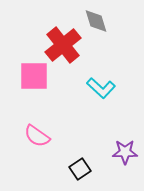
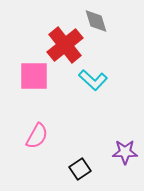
red cross: moved 2 px right
cyan L-shape: moved 8 px left, 8 px up
pink semicircle: rotated 96 degrees counterclockwise
